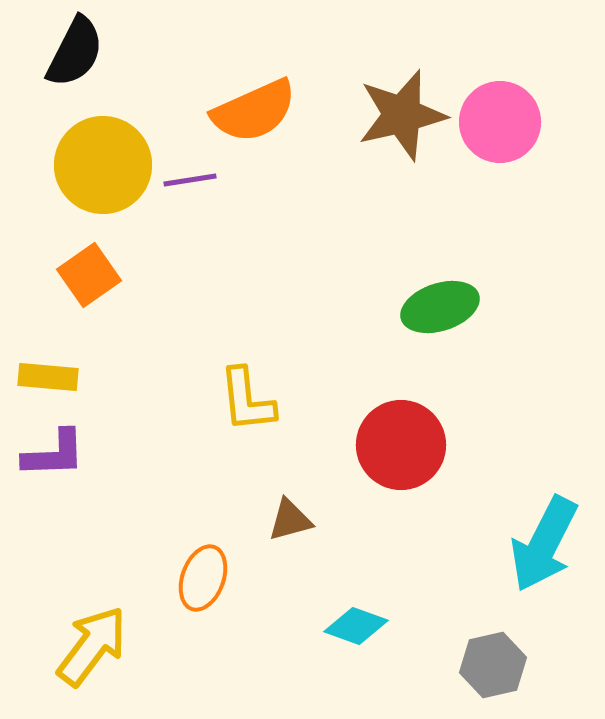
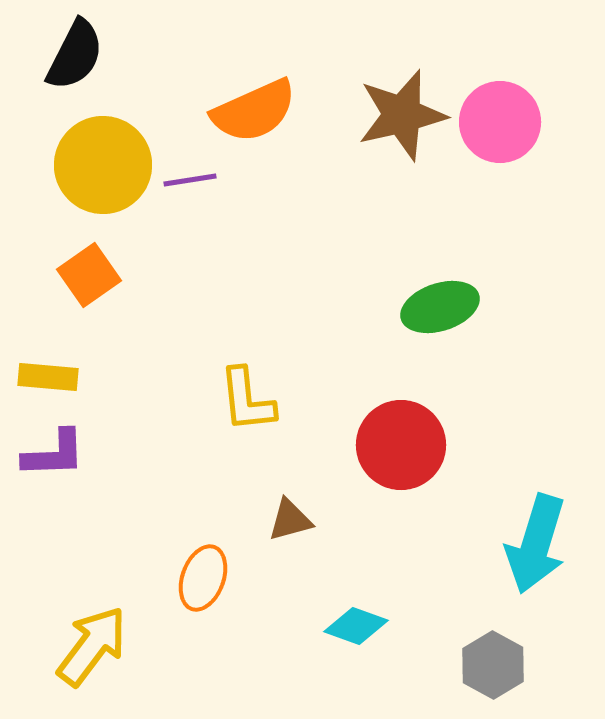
black semicircle: moved 3 px down
cyan arrow: moved 8 px left; rotated 10 degrees counterclockwise
gray hexagon: rotated 18 degrees counterclockwise
